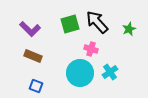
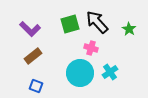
green star: rotated 16 degrees counterclockwise
pink cross: moved 1 px up
brown rectangle: rotated 60 degrees counterclockwise
